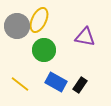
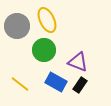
yellow ellipse: moved 8 px right; rotated 50 degrees counterclockwise
purple triangle: moved 7 px left, 25 px down; rotated 10 degrees clockwise
